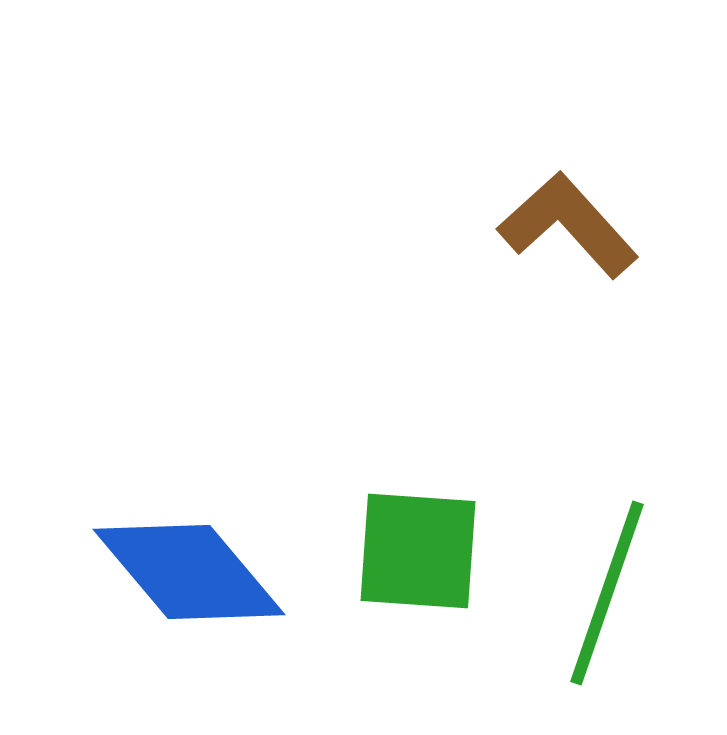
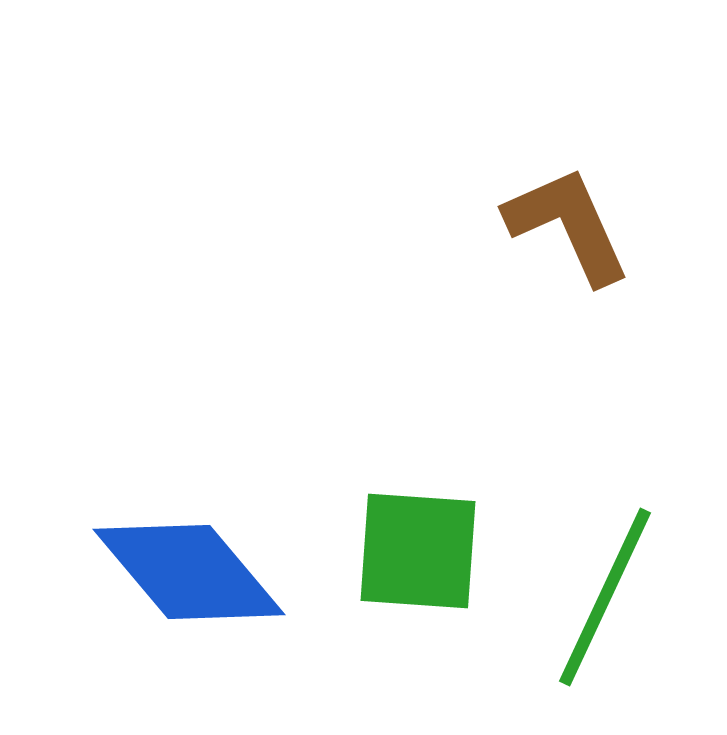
brown L-shape: rotated 18 degrees clockwise
green line: moved 2 px left, 4 px down; rotated 6 degrees clockwise
